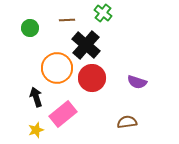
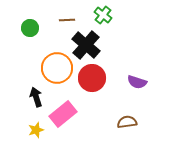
green cross: moved 2 px down
